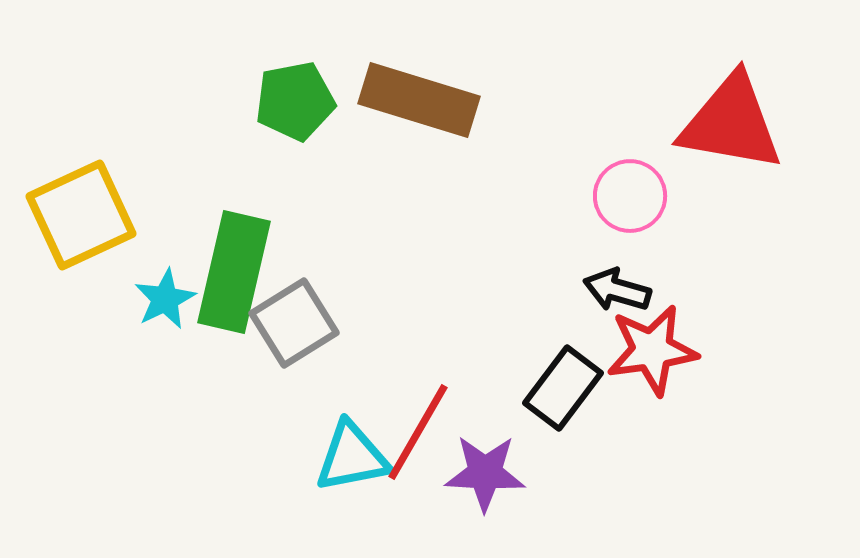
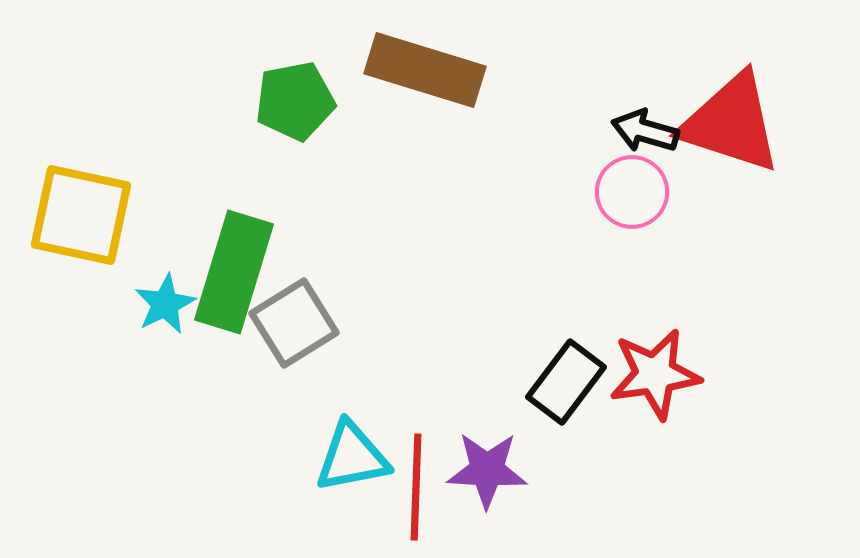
brown rectangle: moved 6 px right, 30 px up
red triangle: rotated 8 degrees clockwise
pink circle: moved 2 px right, 4 px up
yellow square: rotated 37 degrees clockwise
green rectangle: rotated 4 degrees clockwise
black arrow: moved 28 px right, 159 px up
cyan star: moved 5 px down
red star: moved 3 px right, 24 px down
black rectangle: moved 3 px right, 6 px up
red line: moved 2 px left, 55 px down; rotated 28 degrees counterclockwise
purple star: moved 2 px right, 3 px up
